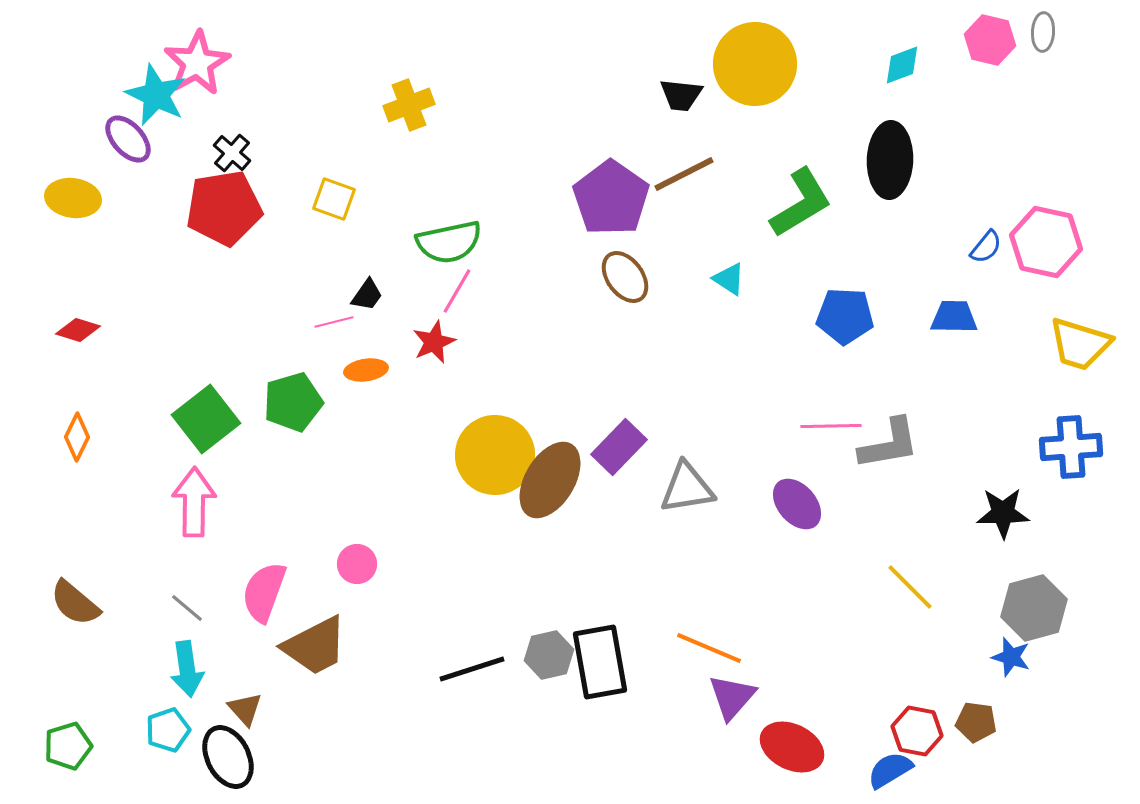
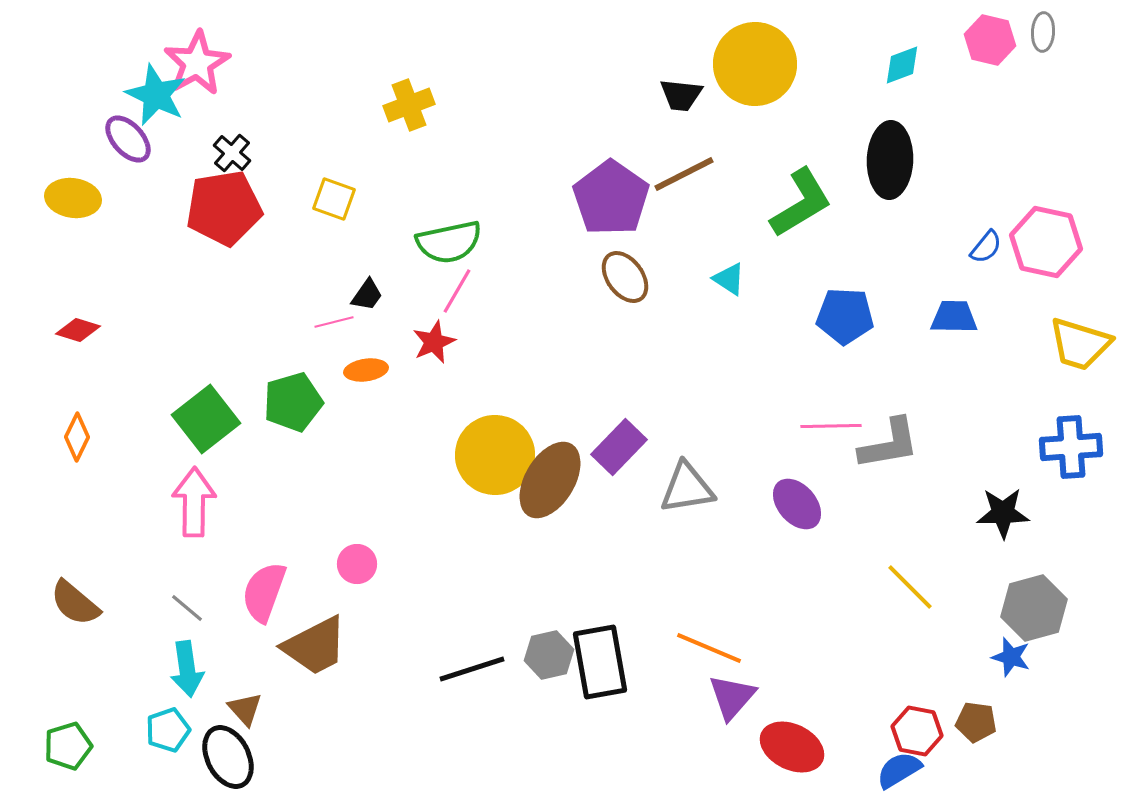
blue semicircle at (890, 770): moved 9 px right
